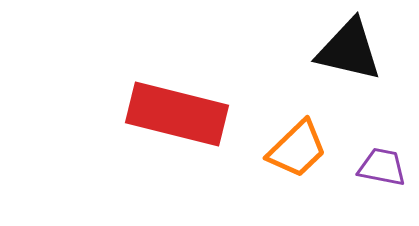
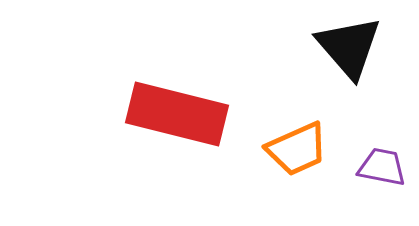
black triangle: moved 3 px up; rotated 36 degrees clockwise
orange trapezoid: rotated 20 degrees clockwise
